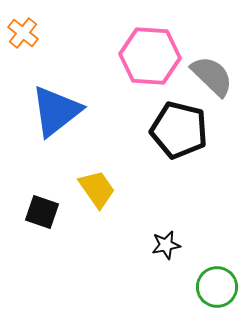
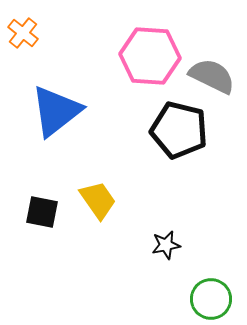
gray semicircle: rotated 18 degrees counterclockwise
yellow trapezoid: moved 1 px right, 11 px down
black square: rotated 8 degrees counterclockwise
green circle: moved 6 px left, 12 px down
